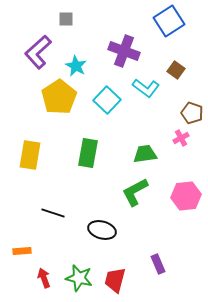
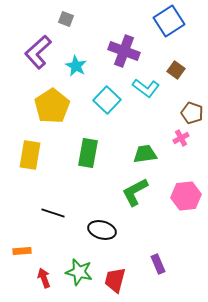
gray square: rotated 21 degrees clockwise
yellow pentagon: moved 7 px left, 9 px down
green star: moved 6 px up
